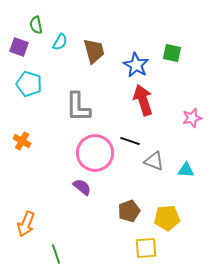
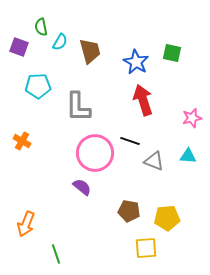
green semicircle: moved 5 px right, 2 px down
brown trapezoid: moved 4 px left
blue star: moved 3 px up
cyan pentagon: moved 9 px right, 2 px down; rotated 20 degrees counterclockwise
cyan triangle: moved 2 px right, 14 px up
brown pentagon: rotated 30 degrees clockwise
